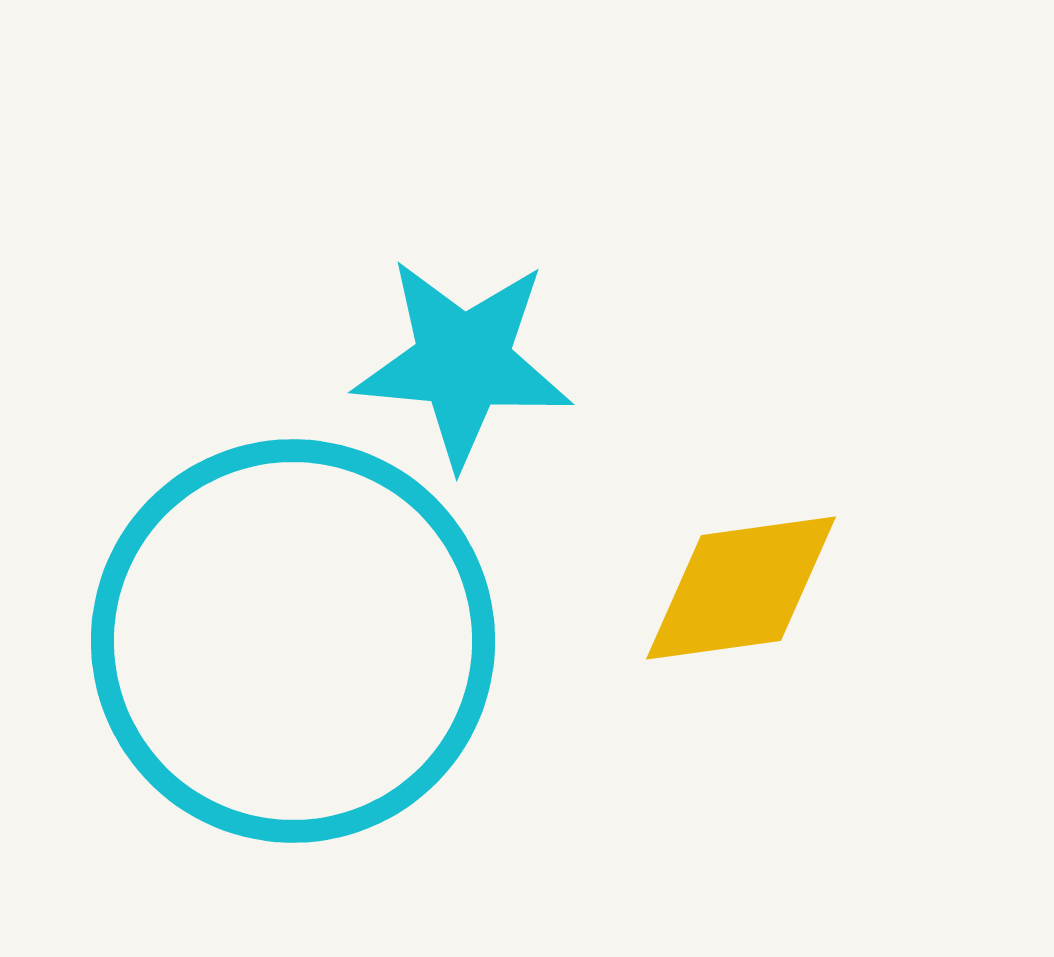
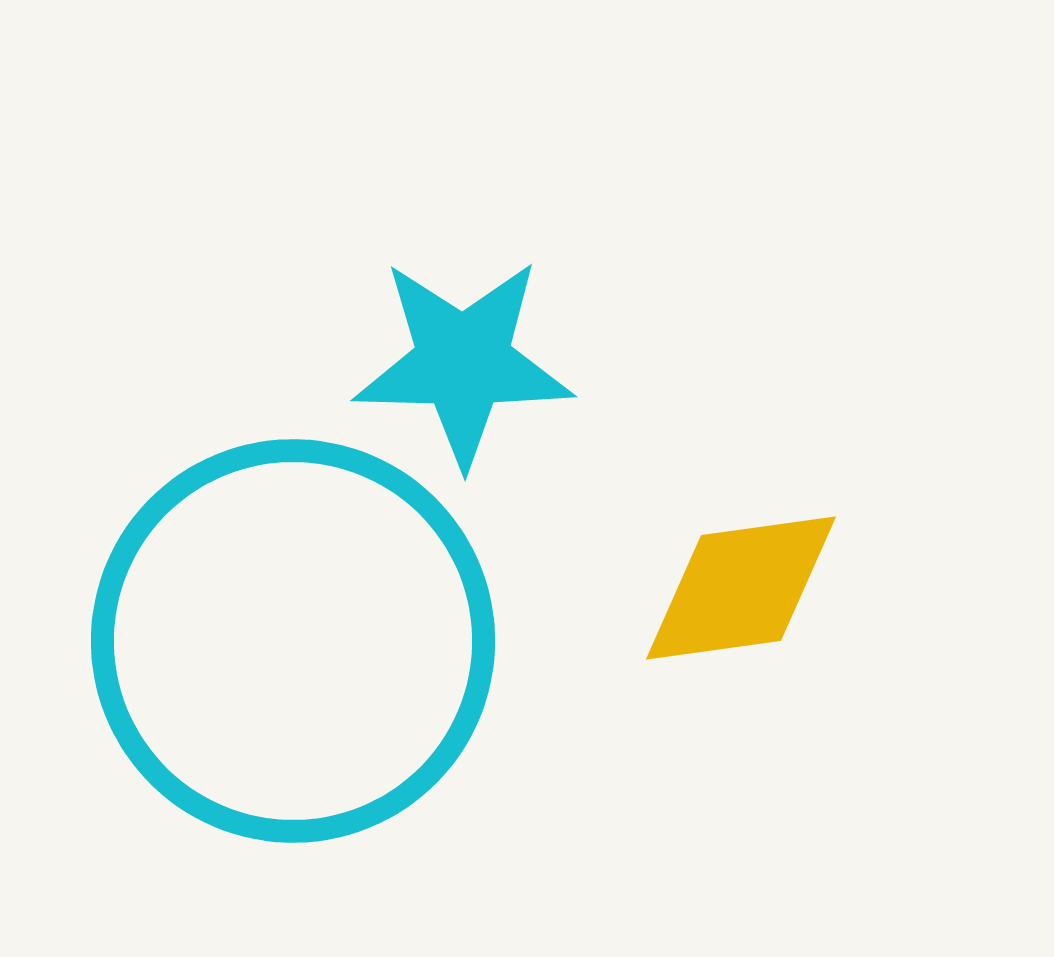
cyan star: rotated 4 degrees counterclockwise
